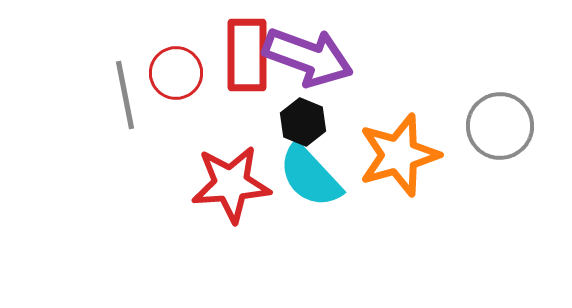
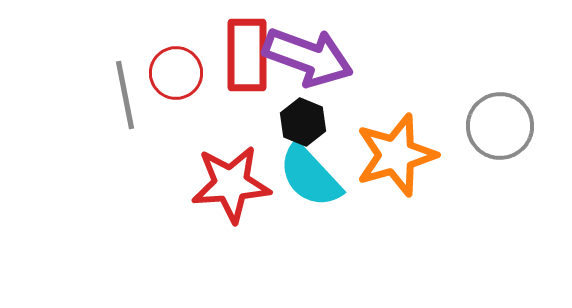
orange star: moved 3 px left
